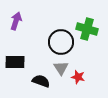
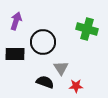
black circle: moved 18 px left
black rectangle: moved 8 px up
red star: moved 2 px left, 9 px down; rotated 16 degrees counterclockwise
black semicircle: moved 4 px right, 1 px down
